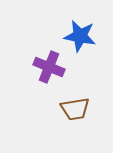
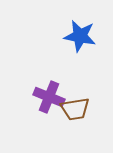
purple cross: moved 30 px down
